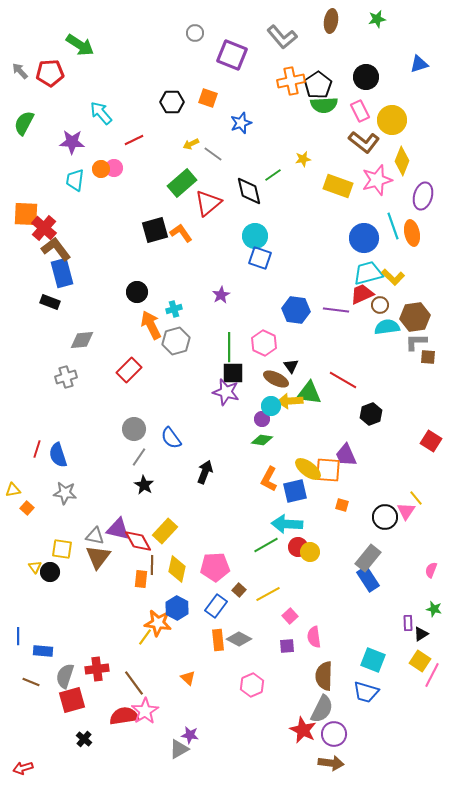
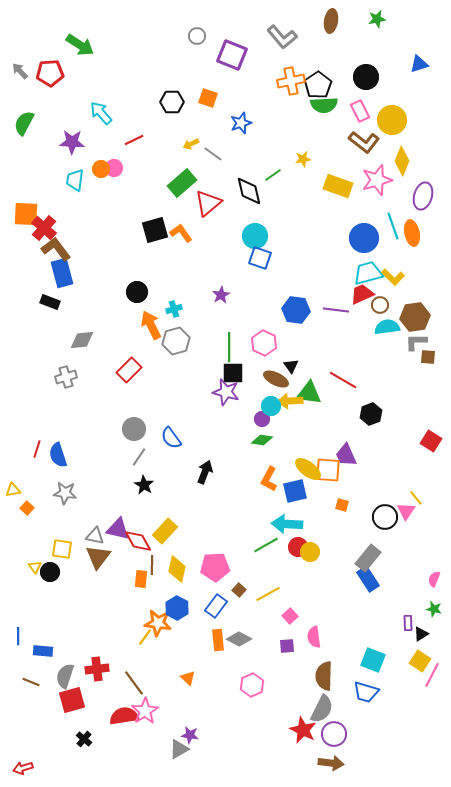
gray circle at (195, 33): moved 2 px right, 3 px down
pink semicircle at (431, 570): moved 3 px right, 9 px down
